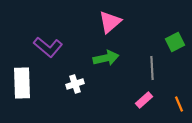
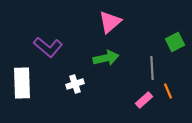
orange line: moved 11 px left, 13 px up
